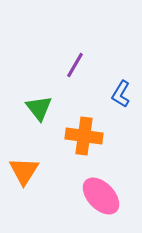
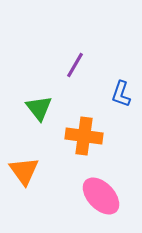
blue L-shape: rotated 12 degrees counterclockwise
orange triangle: rotated 8 degrees counterclockwise
